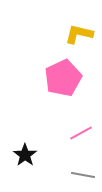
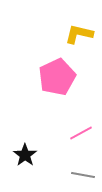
pink pentagon: moved 6 px left, 1 px up
